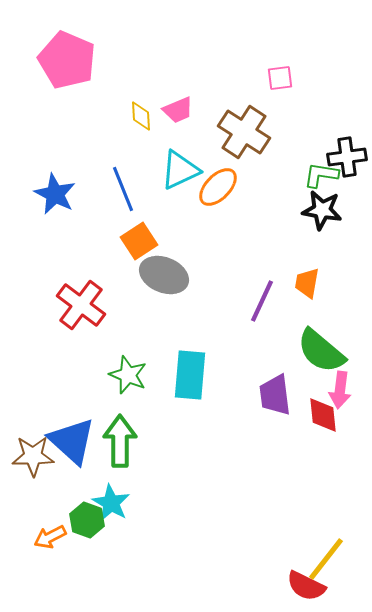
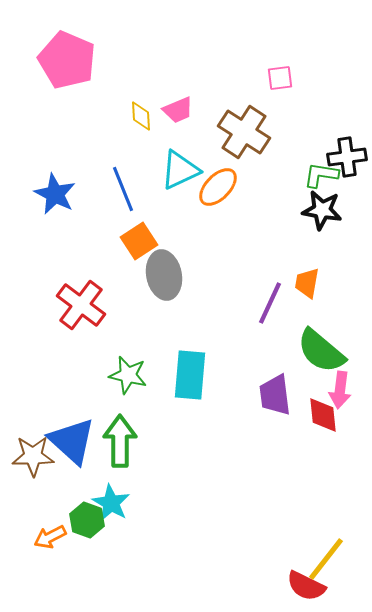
gray ellipse: rotated 57 degrees clockwise
purple line: moved 8 px right, 2 px down
green star: rotated 9 degrees counterclockwise
